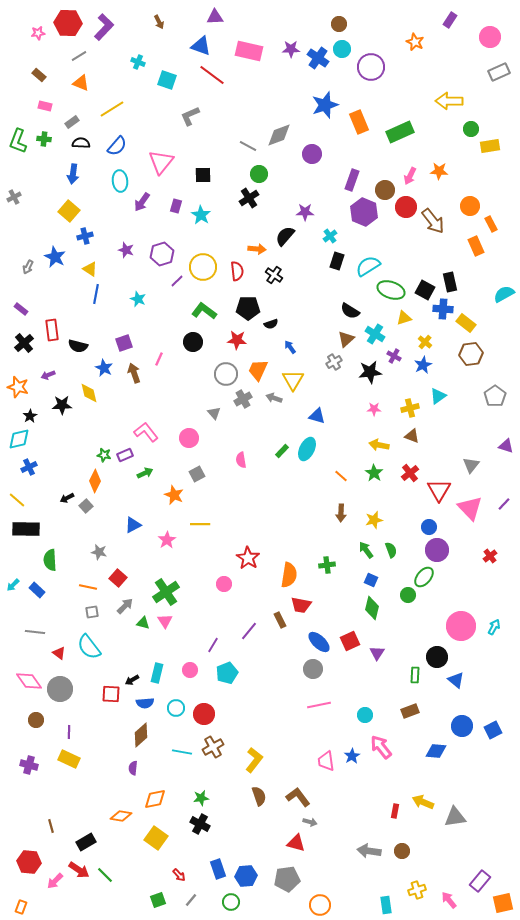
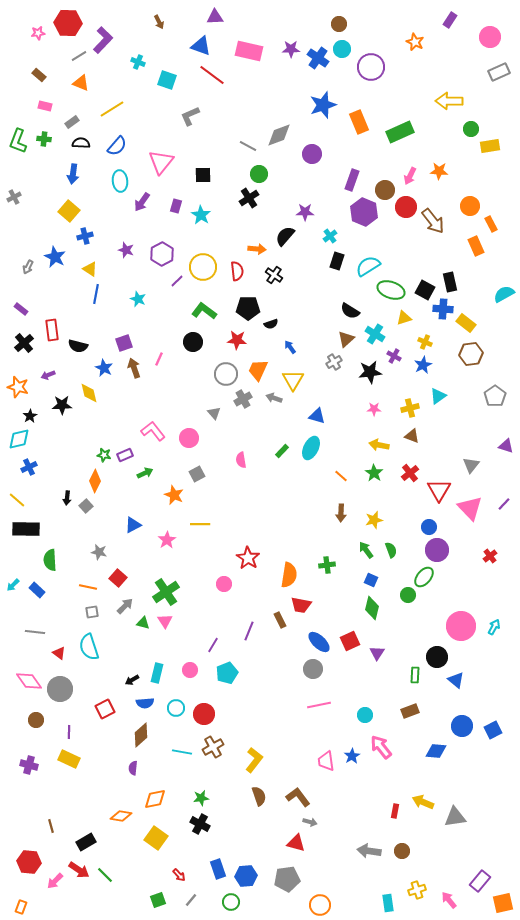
purple L-shape at (104, 27): moved 1 px left, 13 px down
blue star at (325, 105): moved 2 px left
purple hexagon at (162, 254): rotated 10 degrees counterclockwise
yellow cross at (425, 342): rotated 16 degrees counterclockwise
brown arrow at (134, 373): moved 5 px up
pink L-shape at (146, 432): moved 7 px right, 1 px up
cyan ellipse at (307, 449): moved 4 px right, 1 px up
black arrow at (67, 498): rotated 56 degrees counterclockwise
purple line at (249, 631): rotated 18 degrees counterclockwise
cyan semicircle at (89, 647): rotated 20 degrees clockwise
red square at (111, 694): moved 6 px left, 15 px down; rotated 30 degrees counterclockwise
cyan rectangle at (386, 905): moved 2 px right, 2 px up
